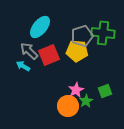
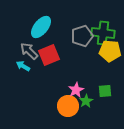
cyan ellipse: moved 1 px right
yellow pentagon: moved 33 px right
green square: rotated 16 degrees clockwise
